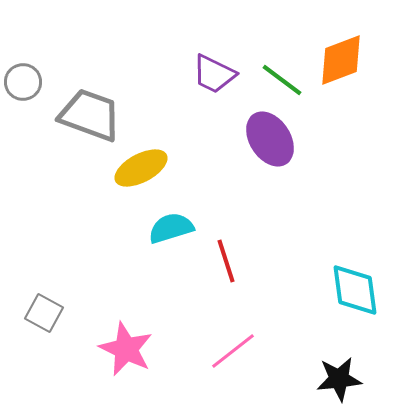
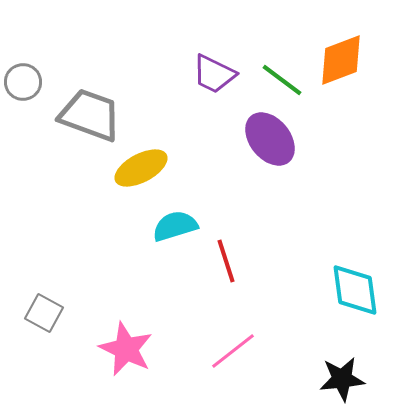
purple ellipse: rotated 6 degrees counterclockwise
cyan semicircle: moved 4 px right, 2 px up
black star: moved 3 px right
